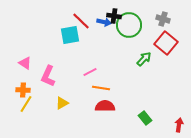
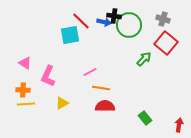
yellow line: rotated 54 degrees clockwise
